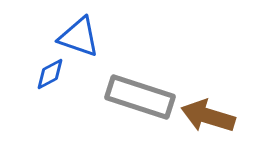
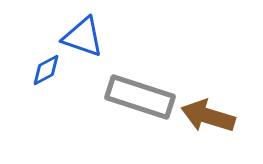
blue triangle: moved 4 px right
blue diamond: moved 4 px left, 4 px up
